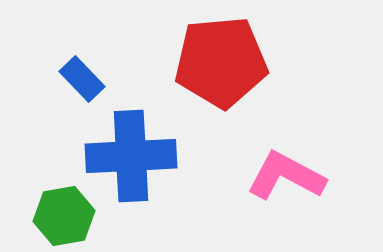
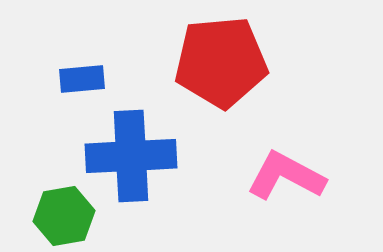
blue rectangle: rotated 51 degrees counterclockwise
